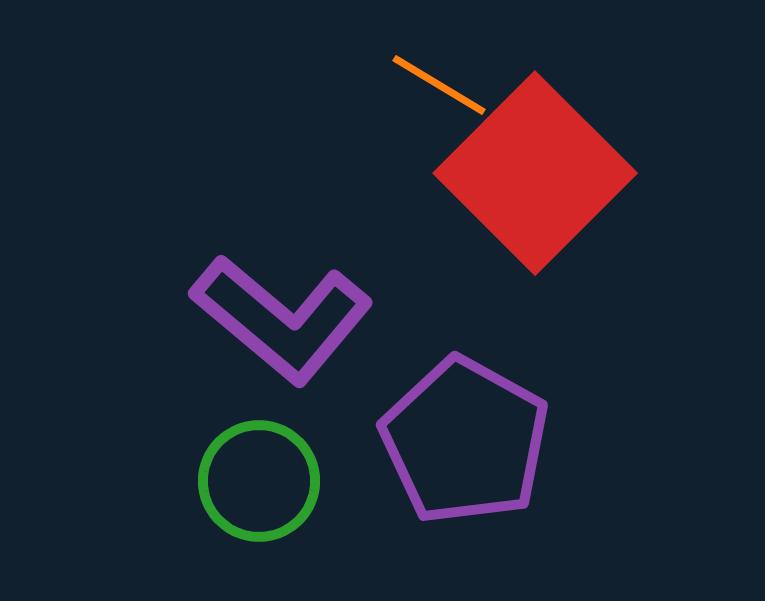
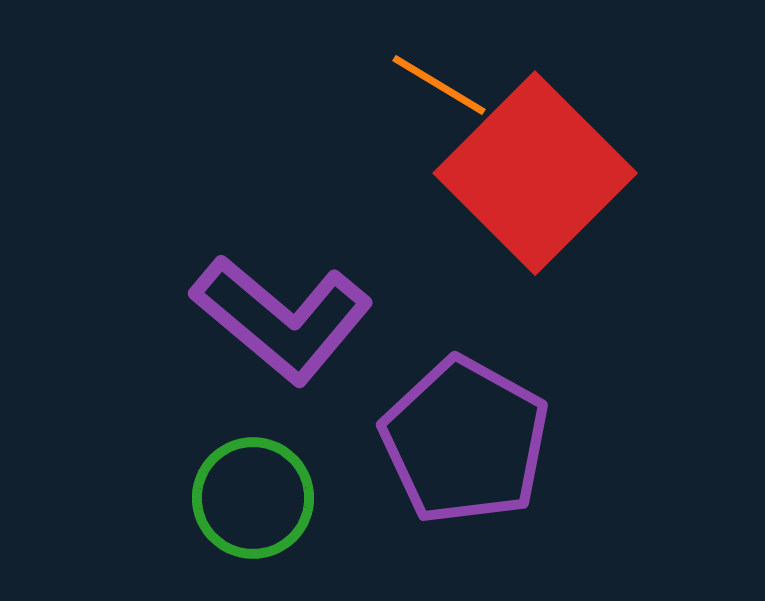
green circle: moved 6 px left, 17 px down
